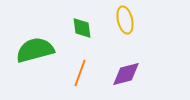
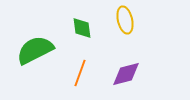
green semicircle: rotated 12 degrees counterclockwise
